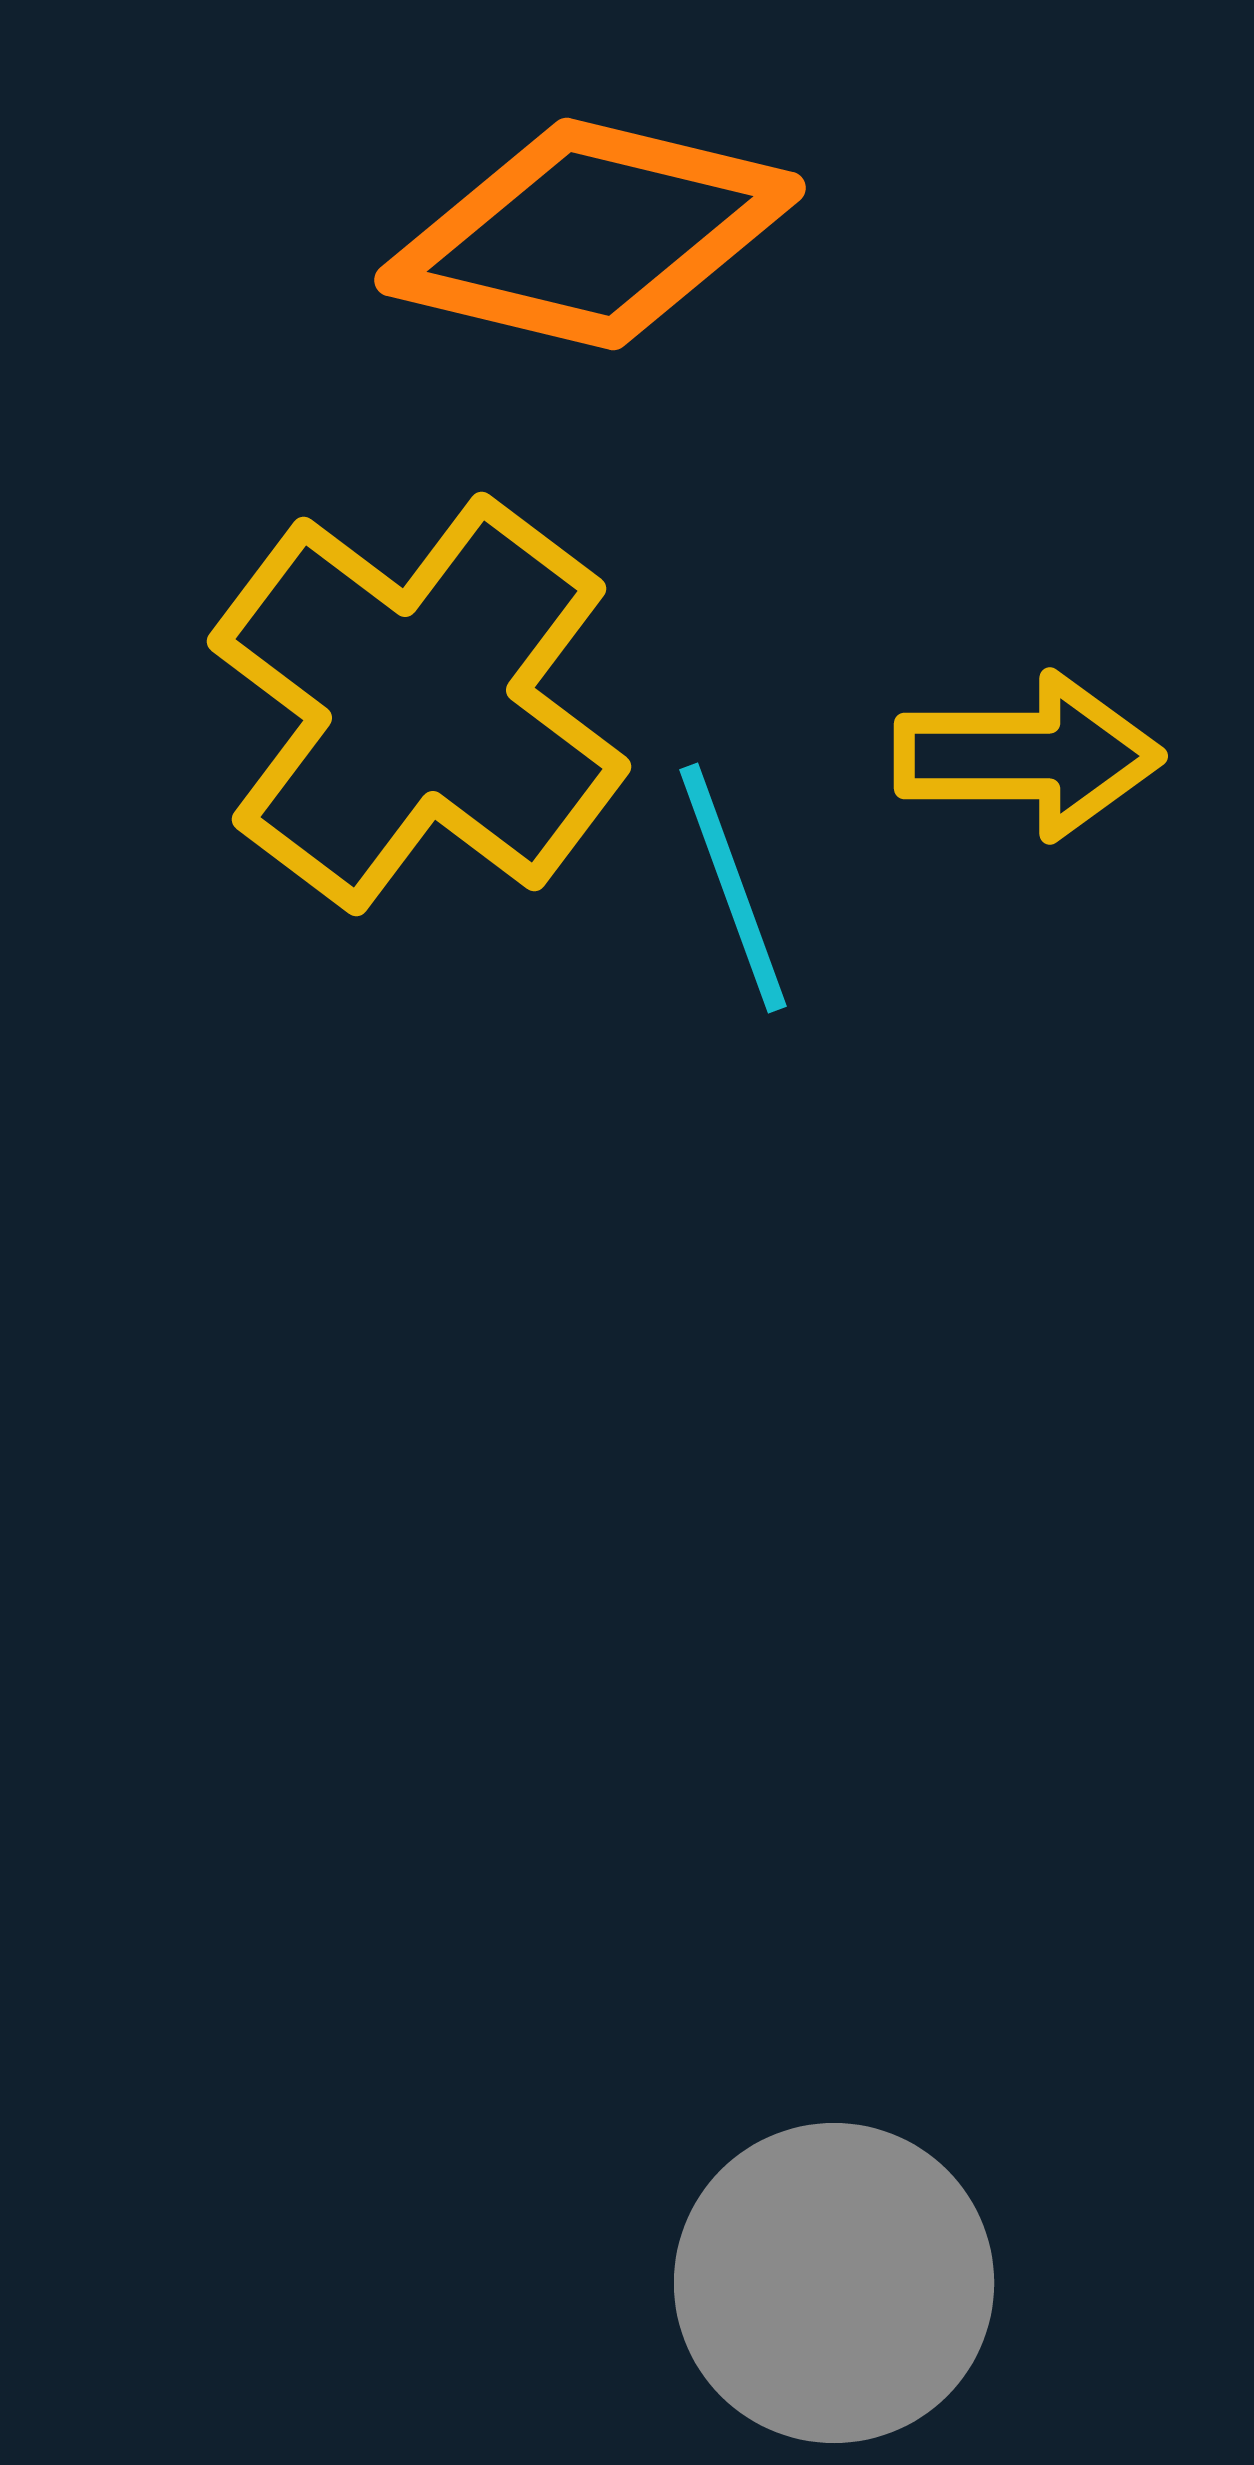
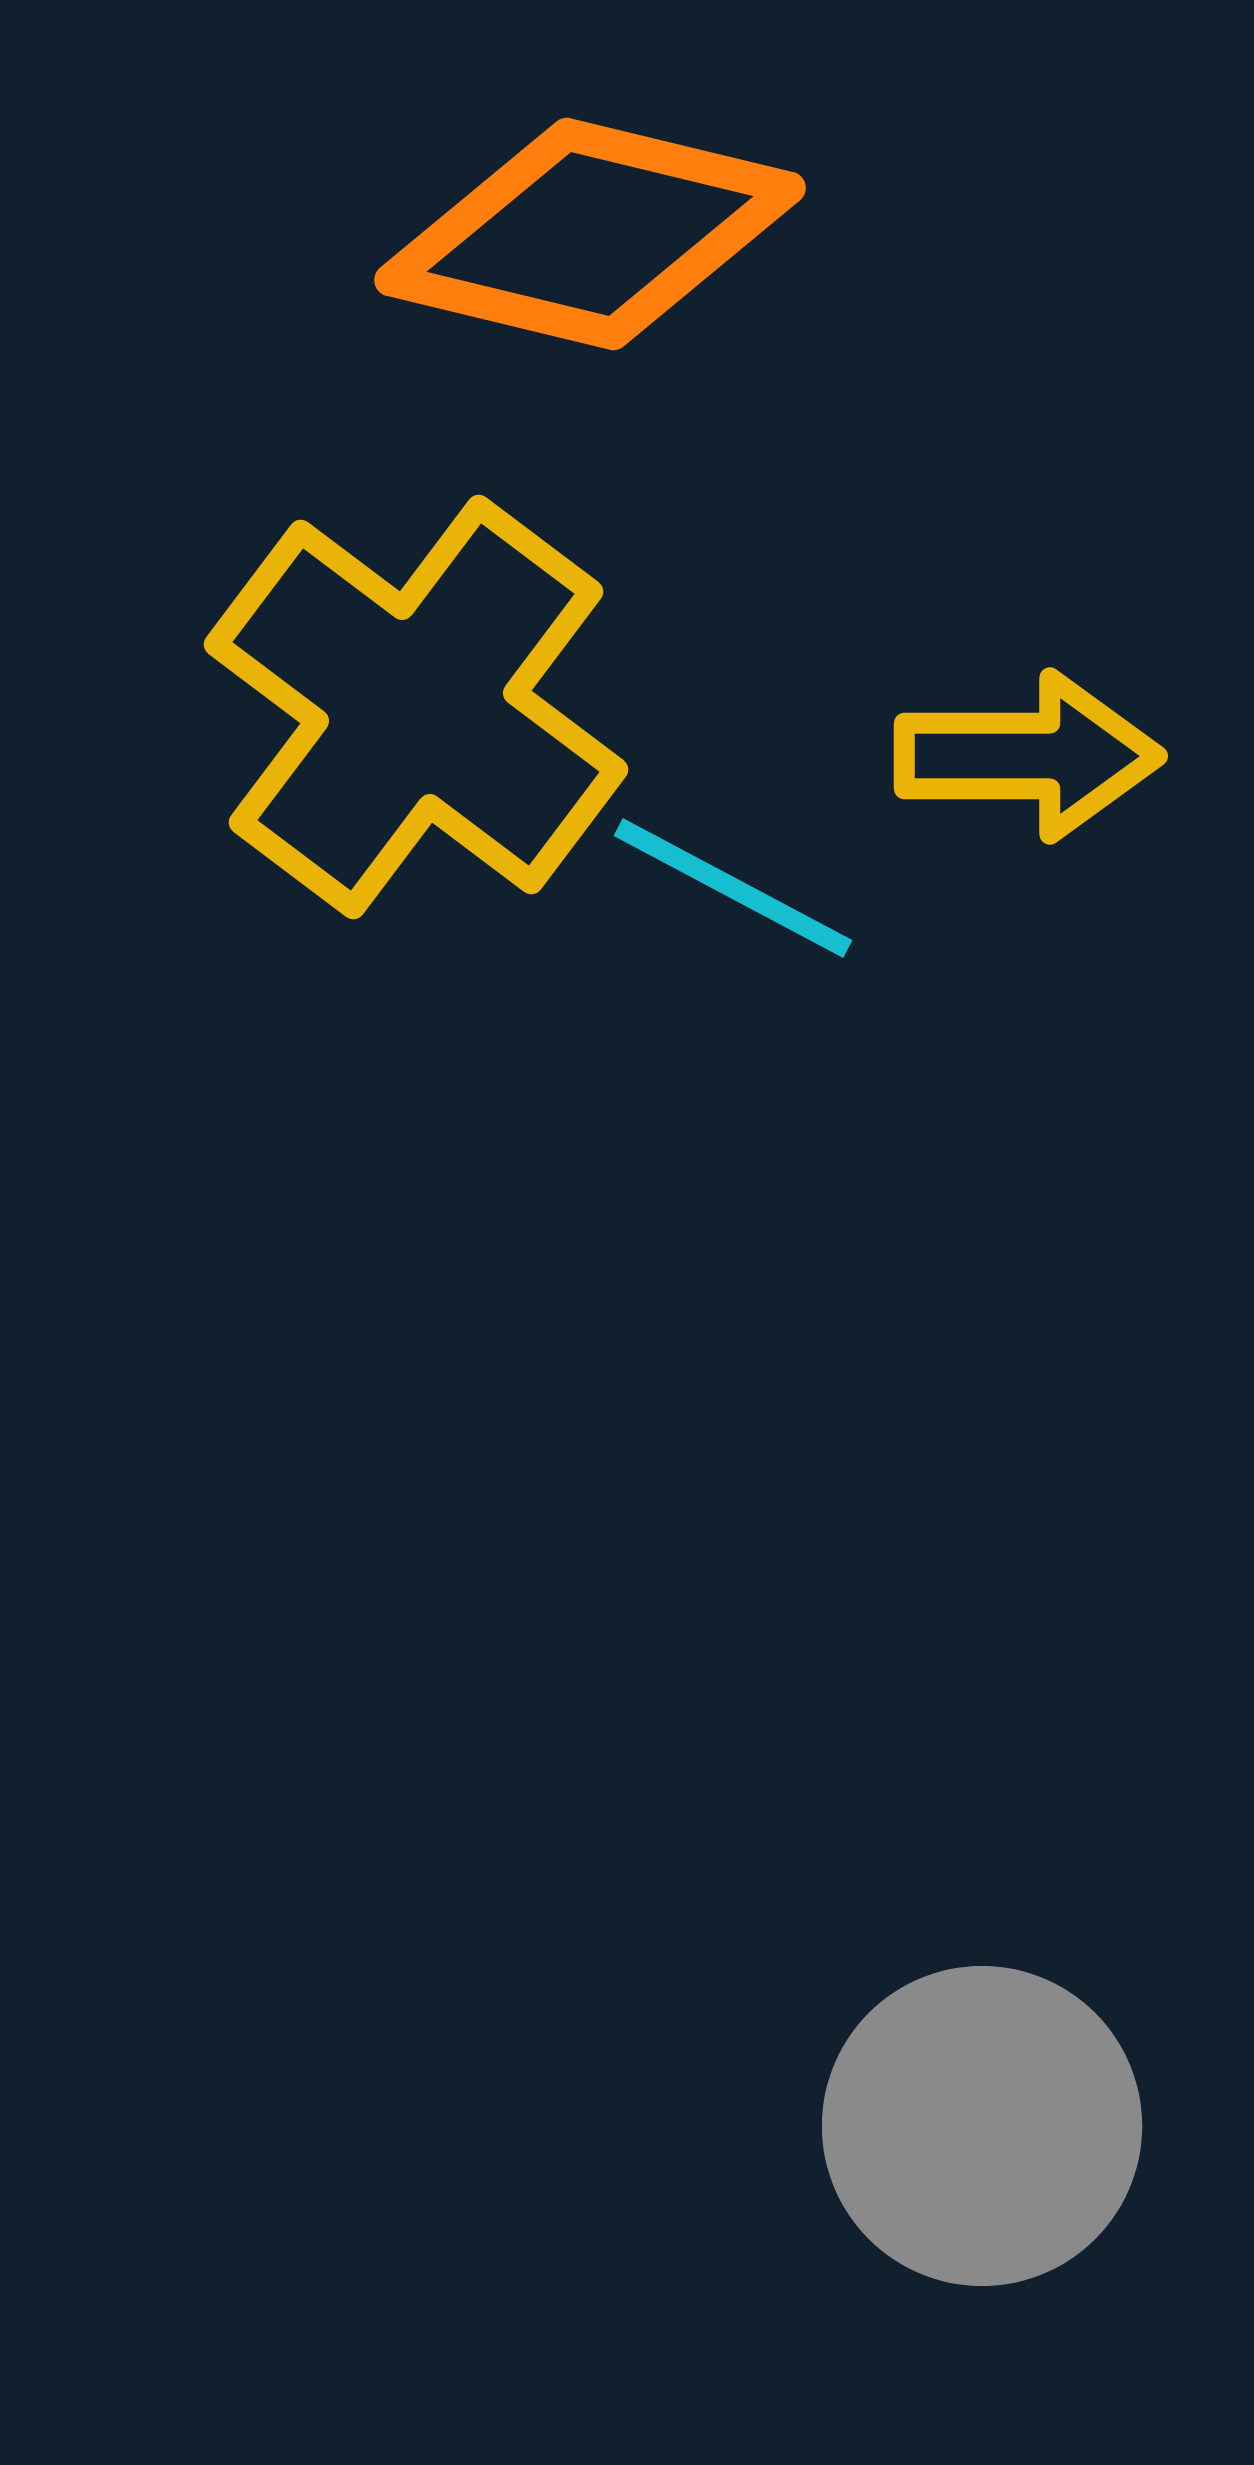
yellow cross: moved 3 px left, 3 px down
cyan line: rotated 42 degrees counterclockwise
gray circle: moved 148 px right, 157 px up
